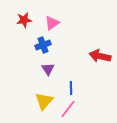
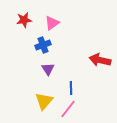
red arrow: moved 4 px down
